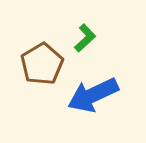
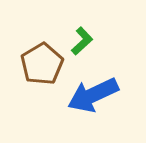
green L-shape: moved 3 px left, 3 px down
